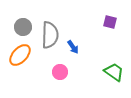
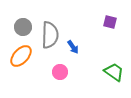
orange ellipse: moved 1 px right, 1 px down
